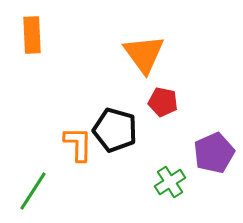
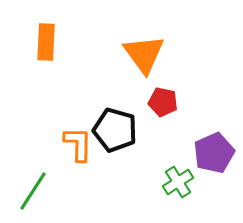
orange rectangle: moved 14 px right, 7 px down; rotated 6 degrees clockwise
green cross: moved 8 px right
